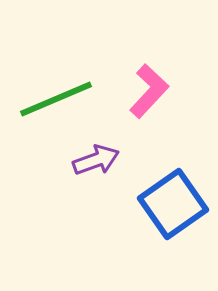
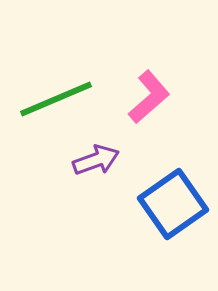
pink L-shape: moved 6 px down; rotated 6 degrees clockwise
